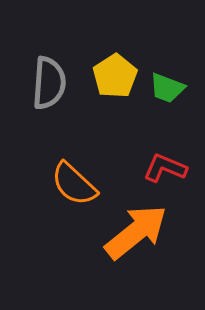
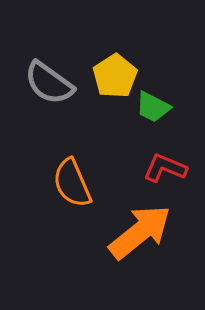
gray semicircle: rotated 122 degrees clockwise
green trapezoid: moved 14 px left, 19 px down; rotated 6 degrees clockwise
orange semicircle: moved 2 px left, 1 px up; rotated 24 degrees clockwise
orange arrow: moved 4 px right
